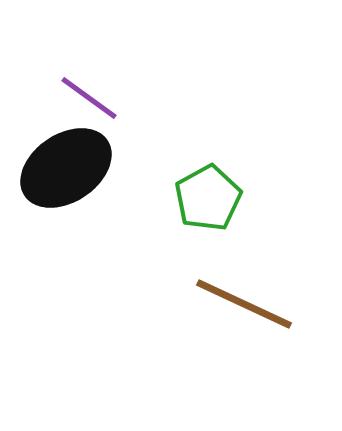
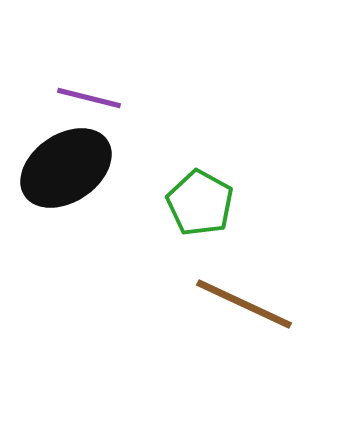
purple line: rotated 22 degrees counterclockwise
green pentagon: moved 8 px left, 5 px down; rotated 14 degrees counterclockwise
